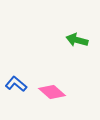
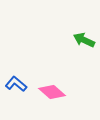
green arrow: moved 7 px right; rotated 10 degrees clockwise
